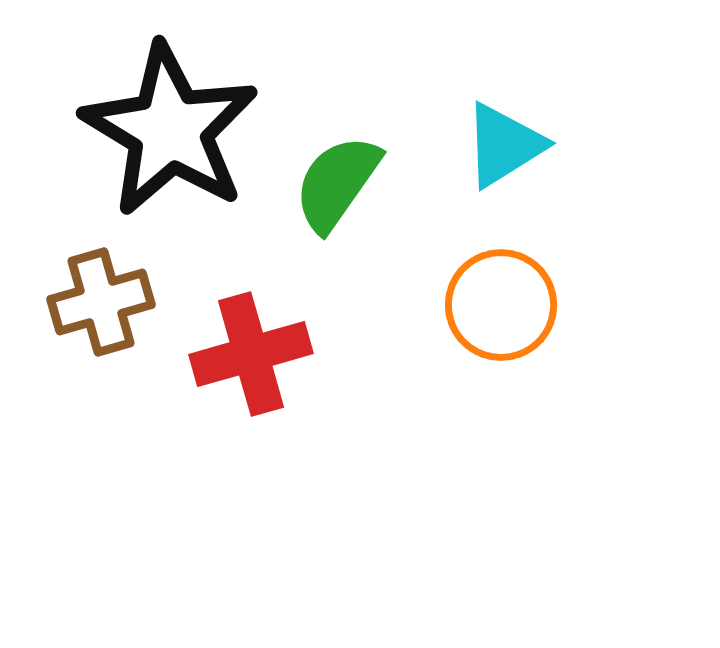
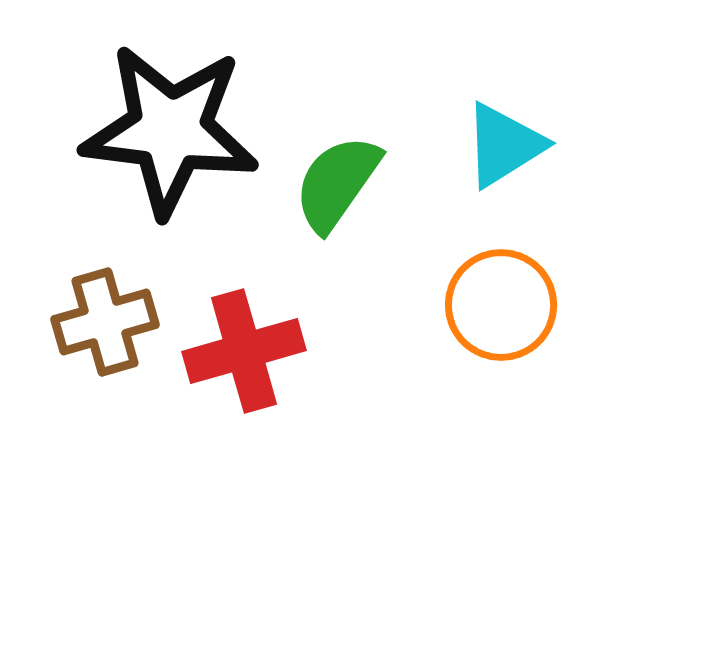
black star: rotated 24 degrees counterclockwise
brown cross: moved 4 px right, 20 px down
red cross: moved 7 px left, 3 px up
